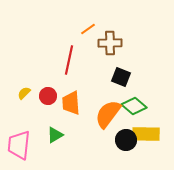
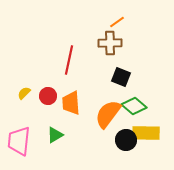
orange line: moved 29 px right, 7 px up
yellow rectangle: moved 1 px up
pink trapezoid: moved 4 px up
